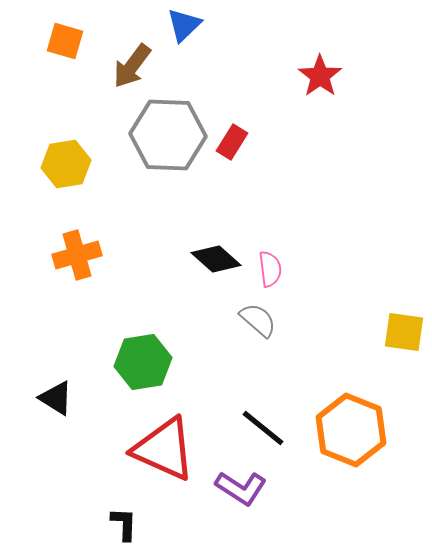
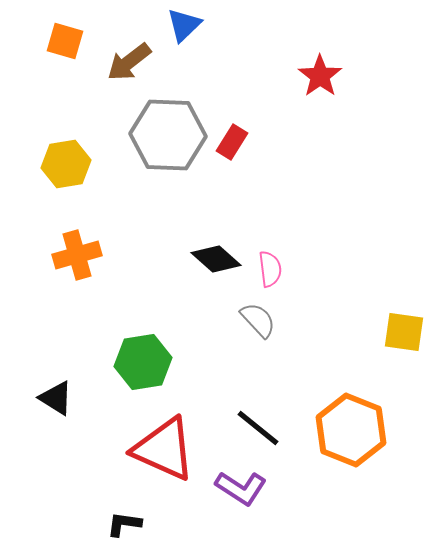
brown arrow: moved 3 px left, 4 px up; rotated 15 degrees clockwise
gray semicircle: rotated 6 degrees clockwise
black line: moved 5 px left
black L-shape: rotated 84 degrees counterclockwise
